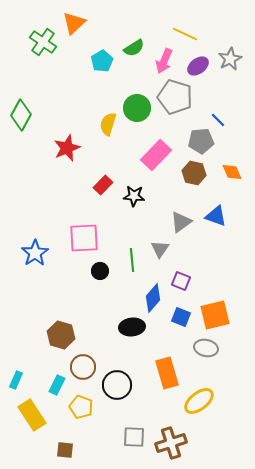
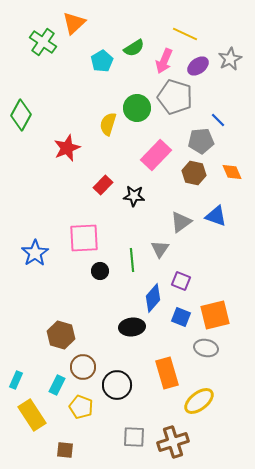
brown cross at (171, 443): moved 2 px right, 1 px up
